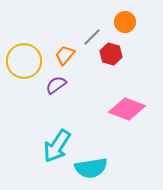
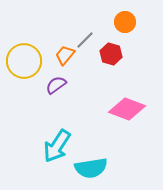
gray line: moved 7 px left, 3 px down
